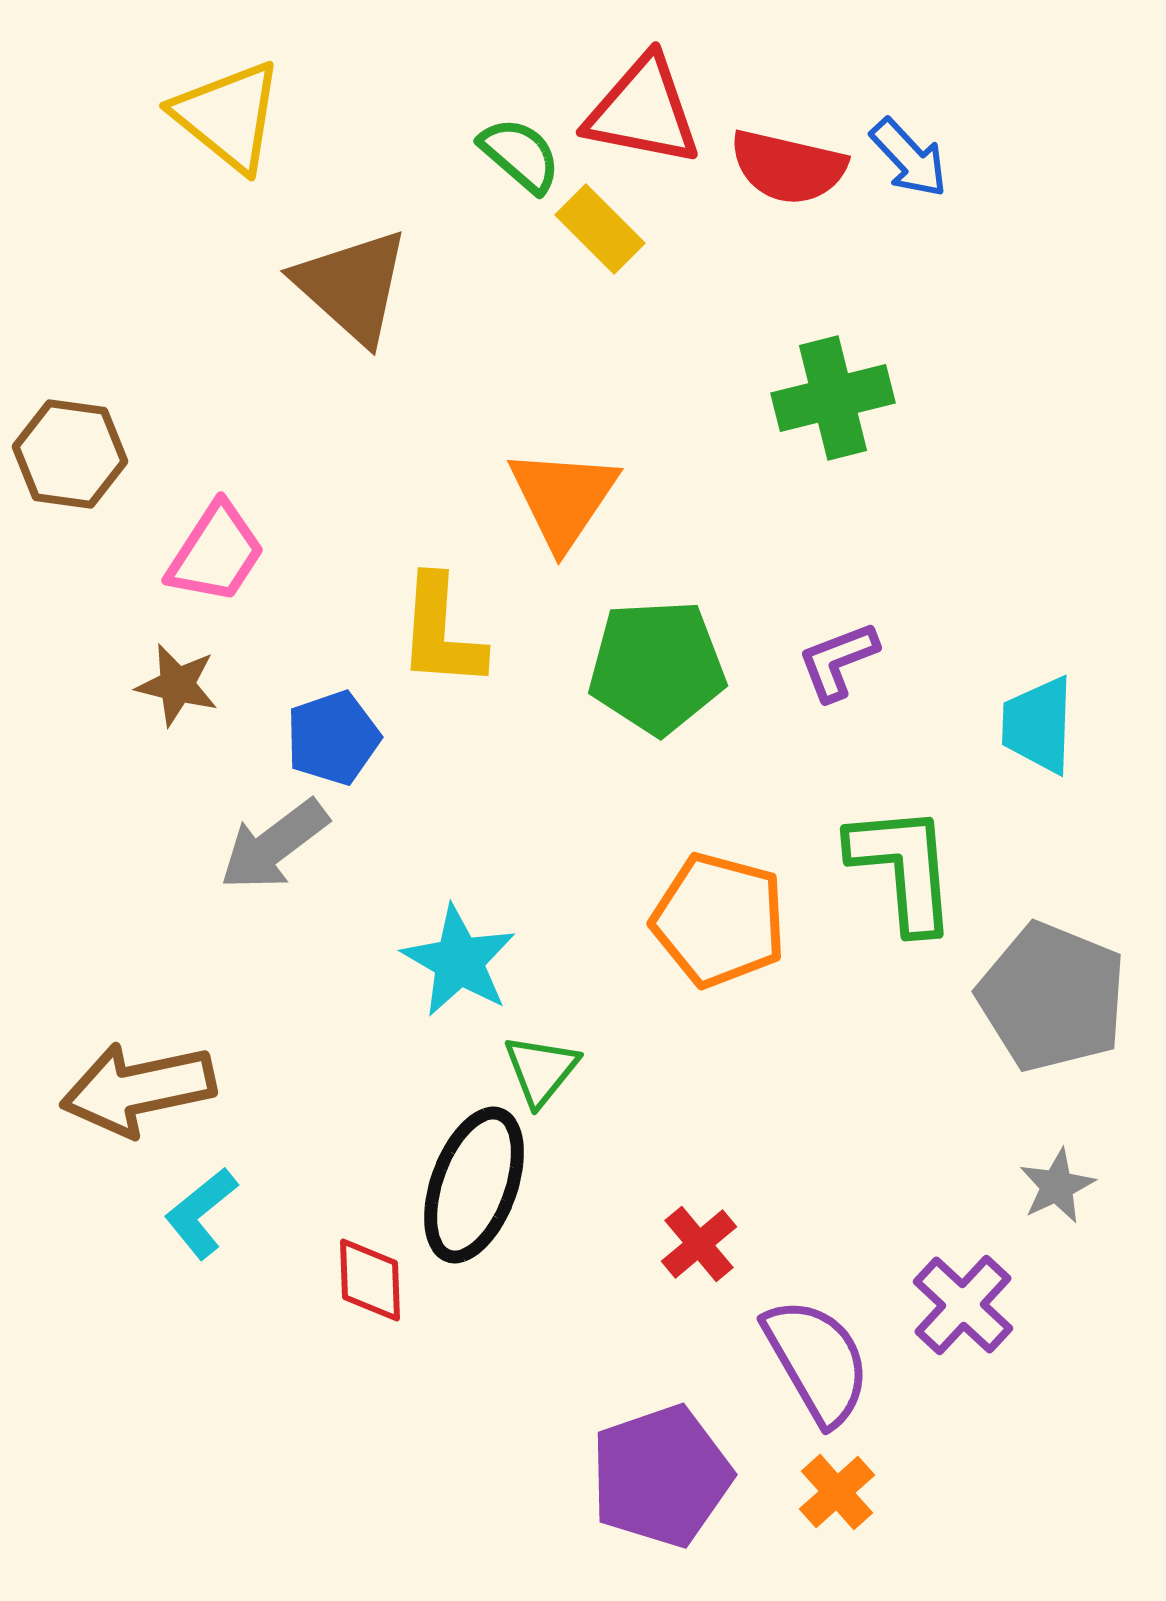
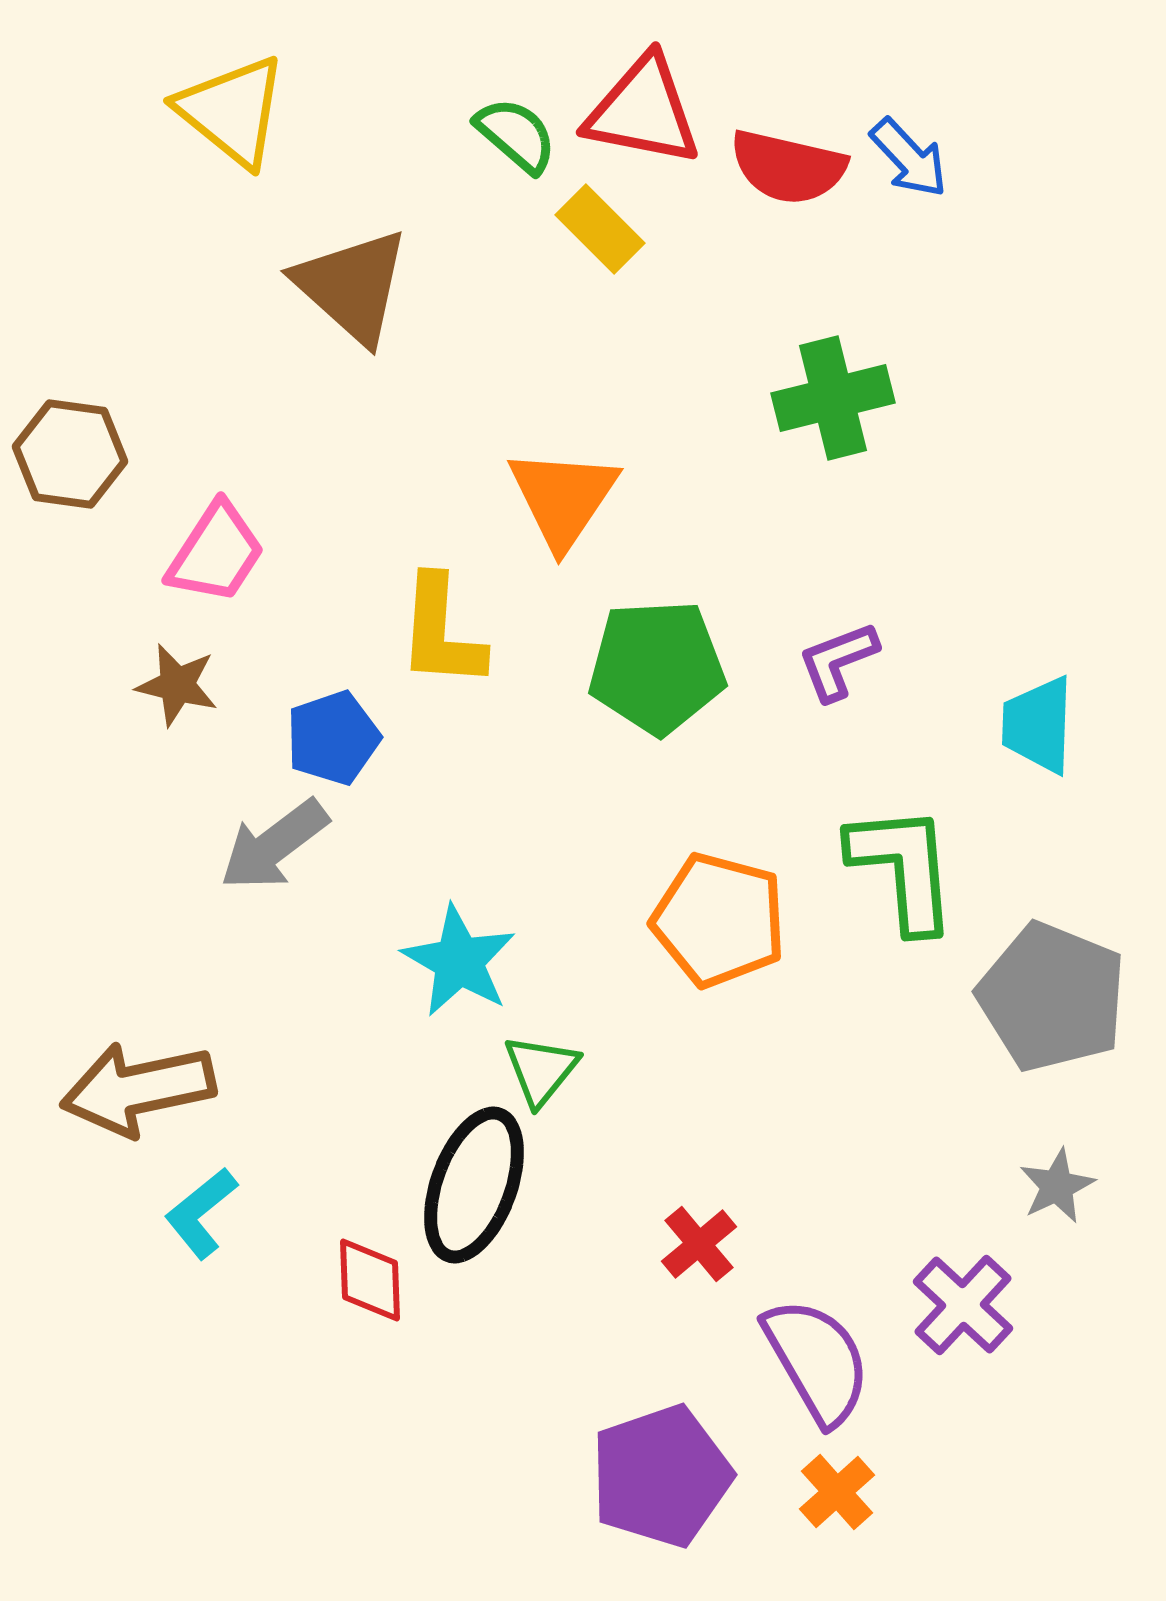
yellow triangle: moved 4 px right, 5 px up
green semicircle: moved 4 px left, 20 px up
